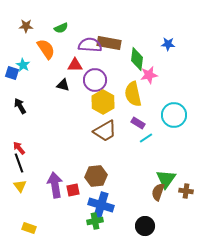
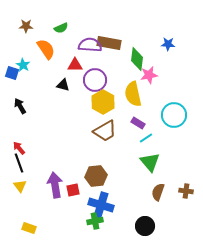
green triangle: moved 16 px left, 17 px up; rotated 15 degrees counterclockwise
